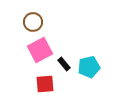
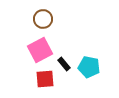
brown circle: moved 10 px right, 3 px up
cyan pentagon: rotated 25 degrees clockwise
red square: moved 5 px up
